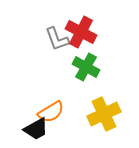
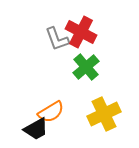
green cross: rotated 20 degrees clockwise
